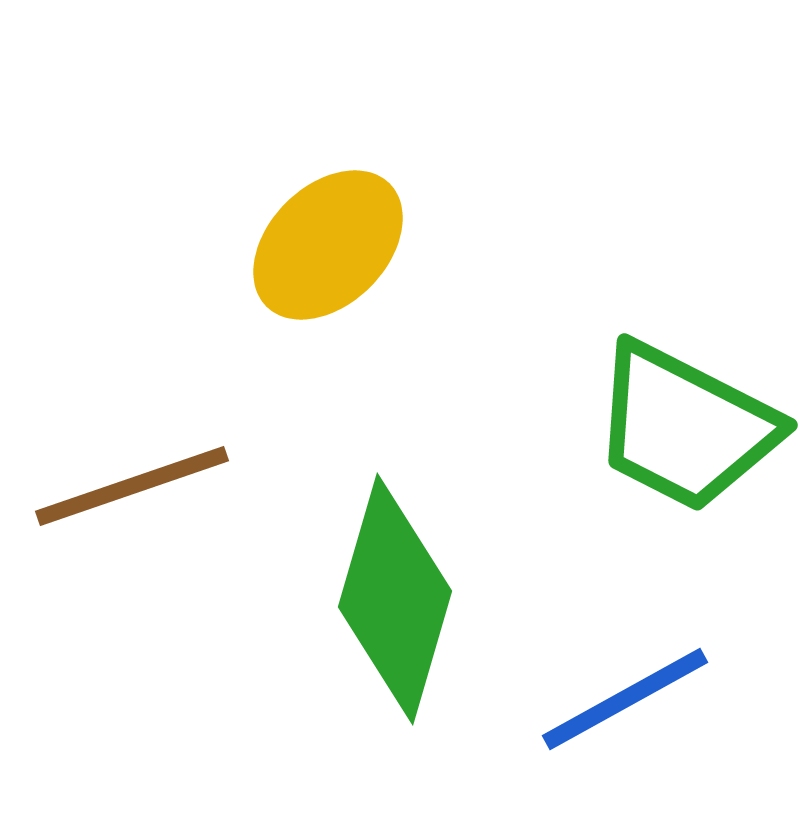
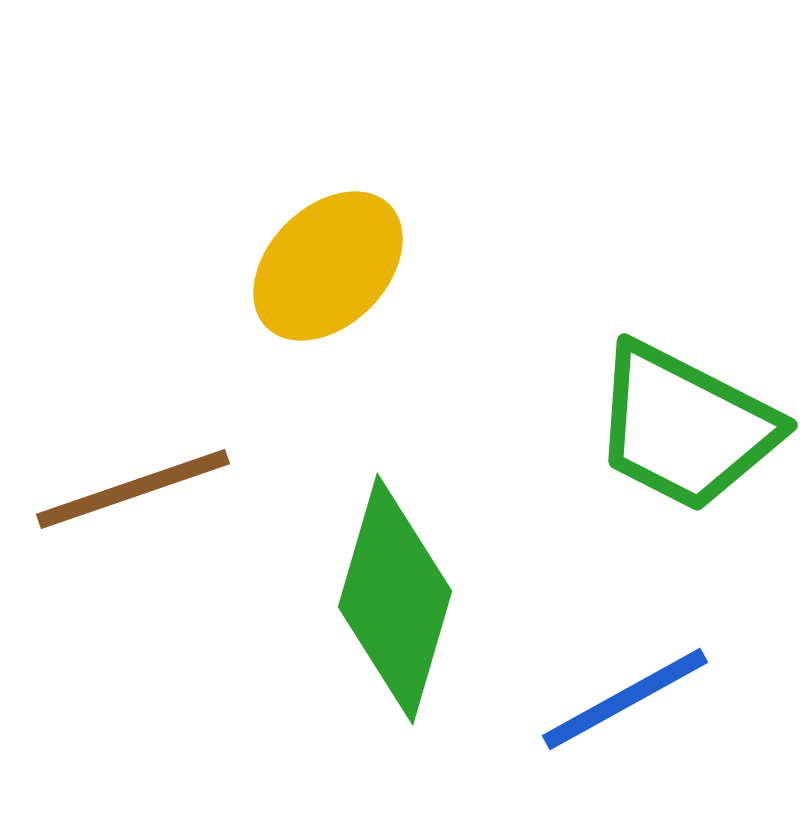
yellow ellipse: moved 21 px down
brown line: moved 1 px right, 3 px down
